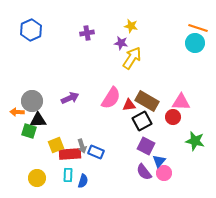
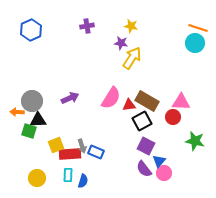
purple cross: moved 7 px up
purple semicircle: moved 3 px up
